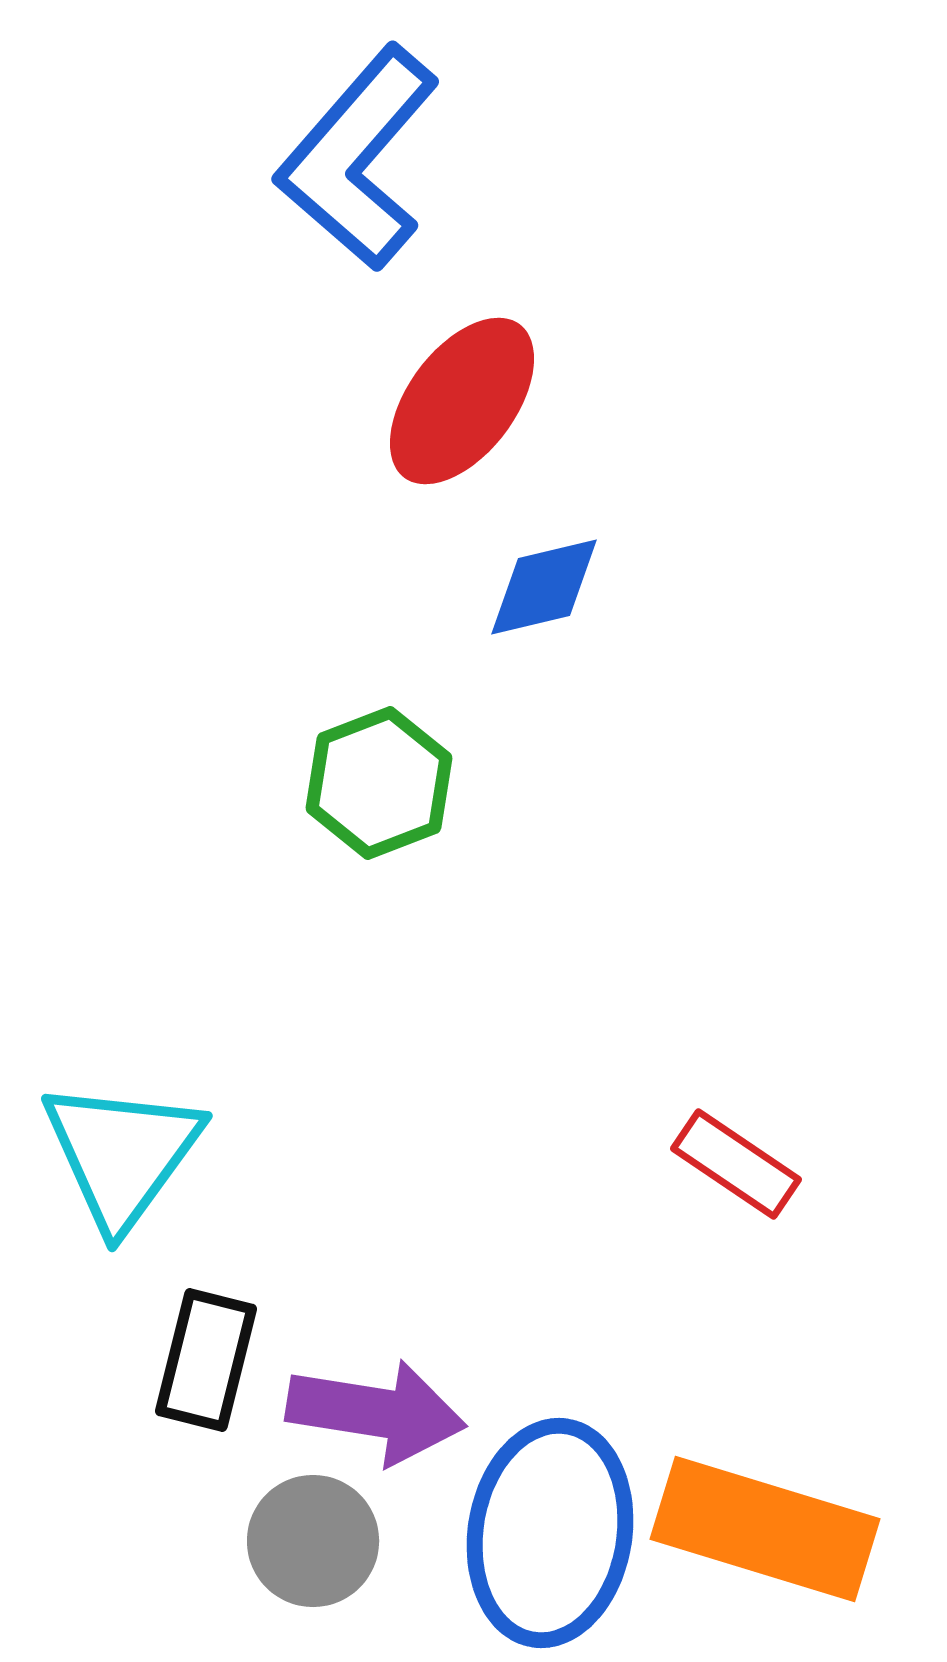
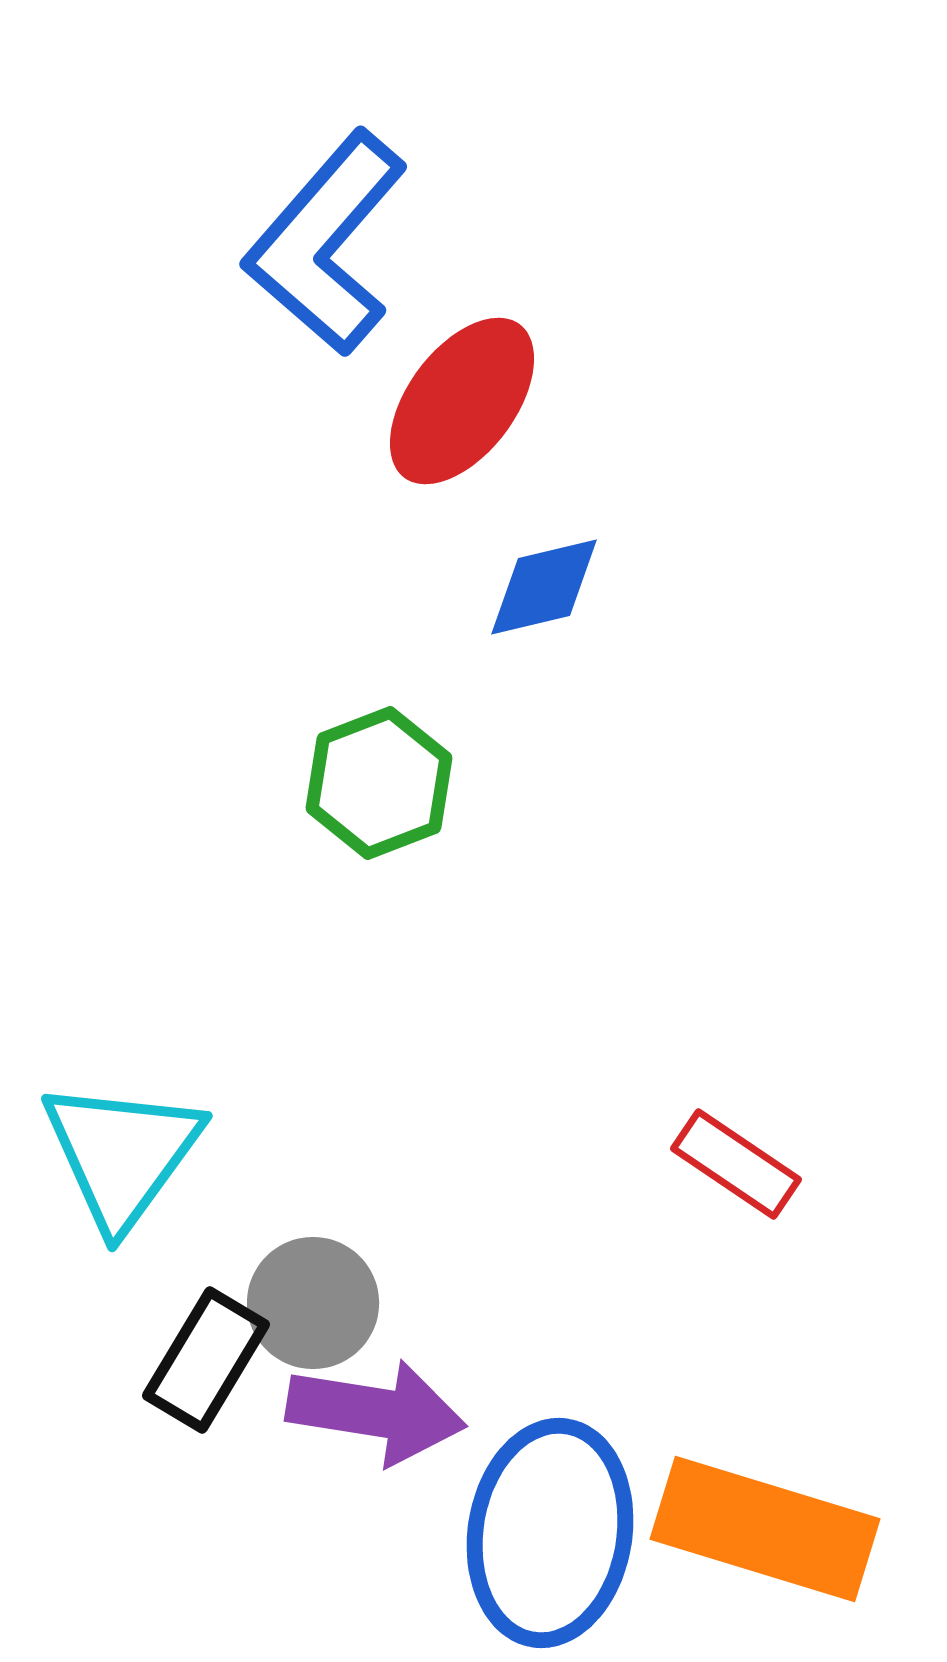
blue L-shape: moved 32 px left, 85 px down
black rectangle: rotated 17 degrees clockwise
gray circle: moved 238 px up
